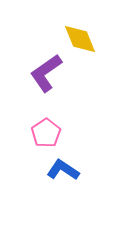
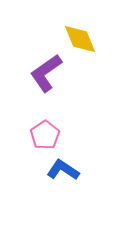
pink pentagon: moved 1 px left, 2 px down
